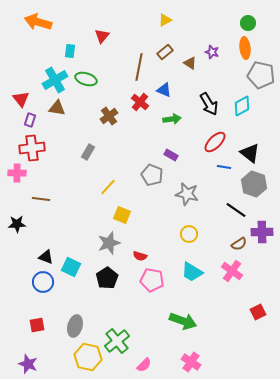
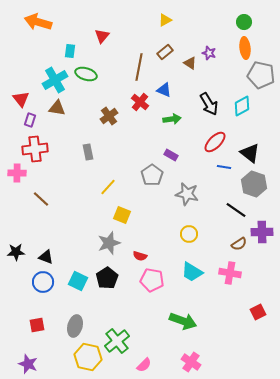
green circle at (248, 23): moved 4 px left, 1 px up
purple star at (212, 52): moved 3 px left, 1 px down
green ellipse at (86, 79): moved 5 px up
red cross at (32, 148): moved 3 px right, 1 px down
gray rectangle at (88, 152): rotated 42 degrees counterclockwise
gray pentagon at (152, 175): rotated 15 degrees clockwise
brown line at (41, 199): rotated 36 degrees clockwise
black star at (17, 224): moved 1 px left, 28 px down
cyan square at (71, 267): moved 7 px right, 14 px down
pink cross at (232, 271): moved 2 px left, 2 px down; rotated 25 degrees counterclockwise
